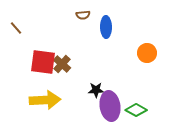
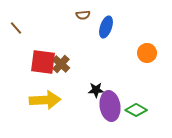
blue ellipse: rotated 20 degrees clockwise
brown cross: moved 1 px left
